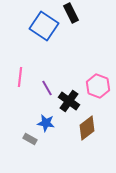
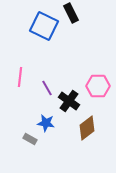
blue square: rotated 8 degrees counterclockwise
pink hexagon: rotated 20 degrees counterclockwise
